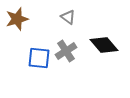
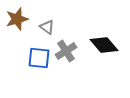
gray triangle: moved 21 px left, 10 px down
